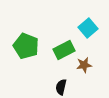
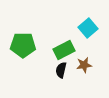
green pentagon: moved 3 px left, 1 px up; rotated 20 degrees counterclockwise
black semicircle: moved 17 px up
